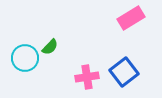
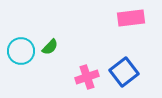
pink rectangle: rotated 24 degrees clockwise
cyan circle: moved 4 px left, 7 px up
pink cross: rotated 10 degrees counterclockwise
